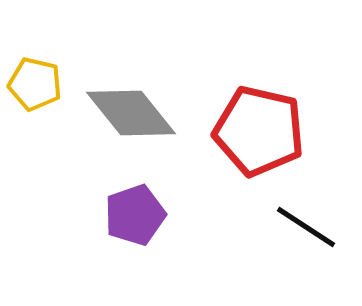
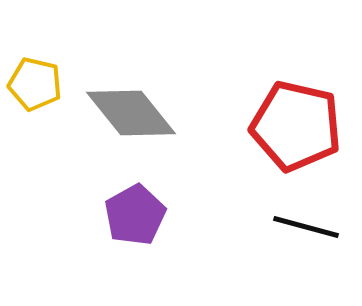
red pentagon: moved 37 px right, 5 px up
purple pentagon: rotated 10 degrees counterclockwise
black line: rotated 18 degrees counterclockwise
